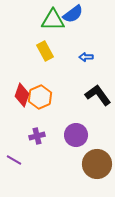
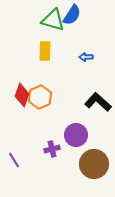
blue semicircle: moved 1 px left, 1 px down; rotated 20 degrees counterclockwise
green triangle: rotated 15 degrees clockwise
yellow rectangle: rotated 30 degrees clockwise
black L-shape: moved 7 px down; rotated 12 degrees counterclockwise
purple cross: moved 15 px right, 13 px down
purple line: rotated 28 degrees clockwise
brown circle: moved 3 px left
